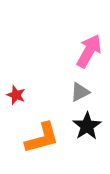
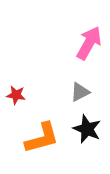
pink arrow: moved 8 px up
red star: rotated 12 degrees counterclockwise
black star: moved 3 px down; rotated 16 degrees counterclockwise
